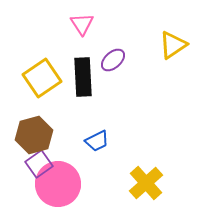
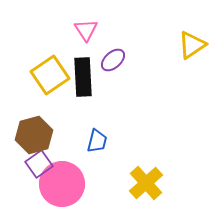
pink triangle: moved 4 px right, 6 px down
yellow triangle: moved 19 px right
yellow square: moved 8 px right, 3 px up
blue trapezoid: rotated 50 degrees counterclockwise
pink circle: moved 4 px right
